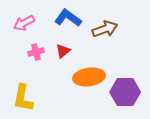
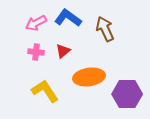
pink arrow: moved 12 px right
brown arrow: rotated 95 degrees counterclockwise
pink cross: rotated 21 degrees clockwise
purple hexagon: moved 2 px right, 2 px down
yellow L-shape: moved 22 px right, 7 px up; rotated 136 degrees clockwise
